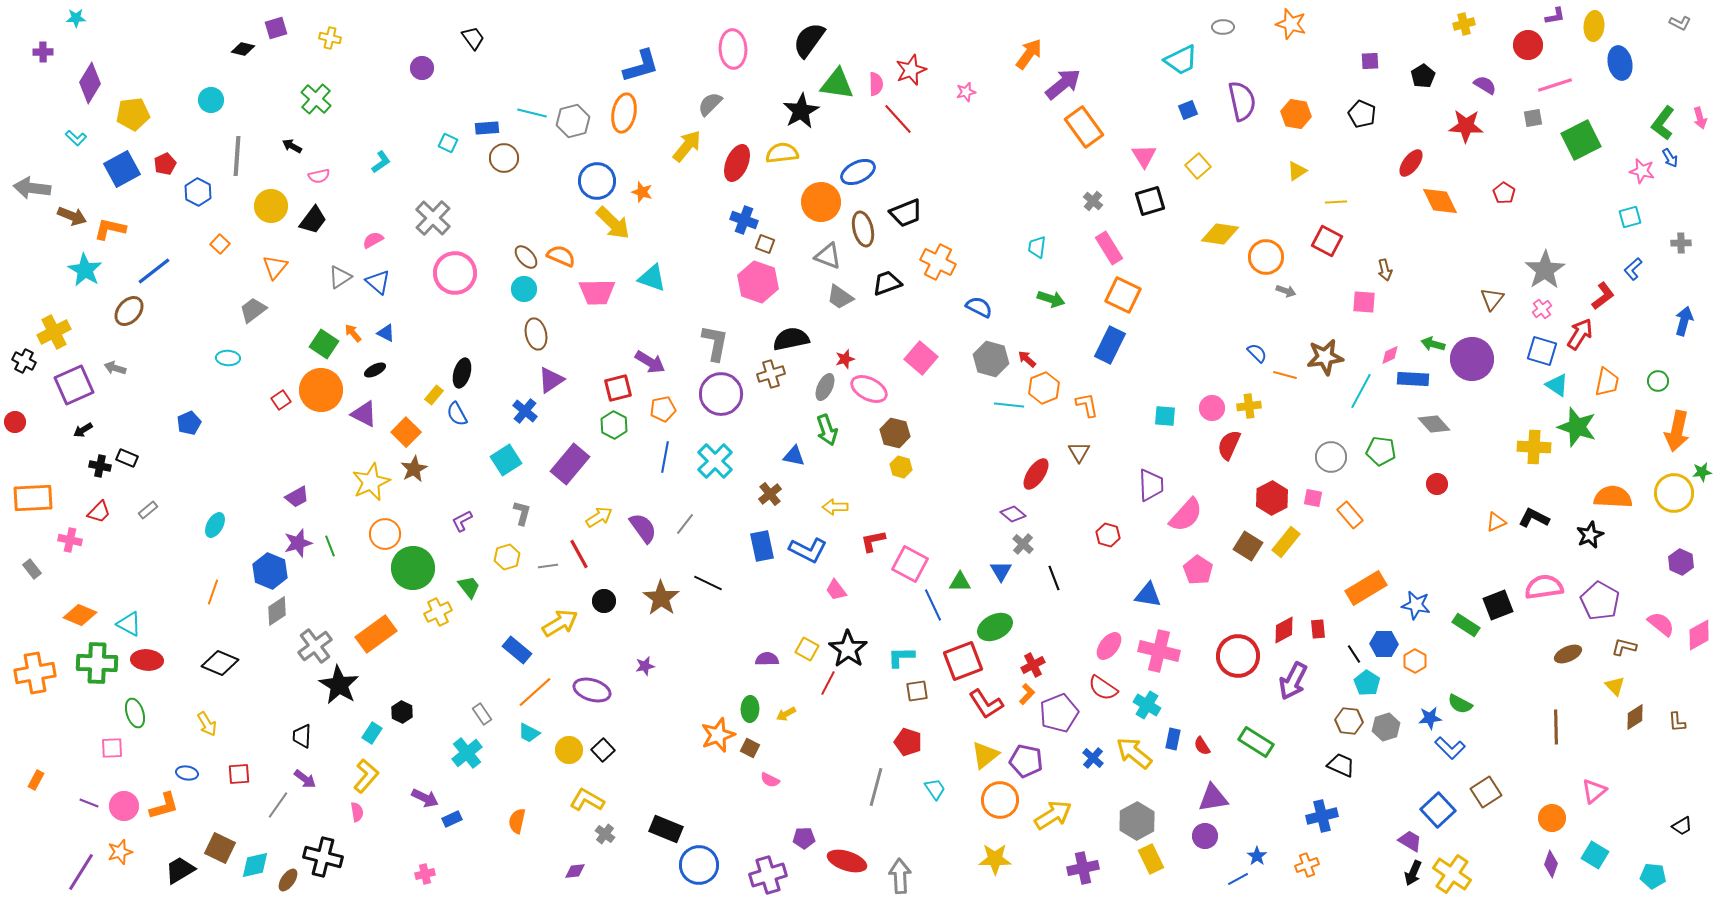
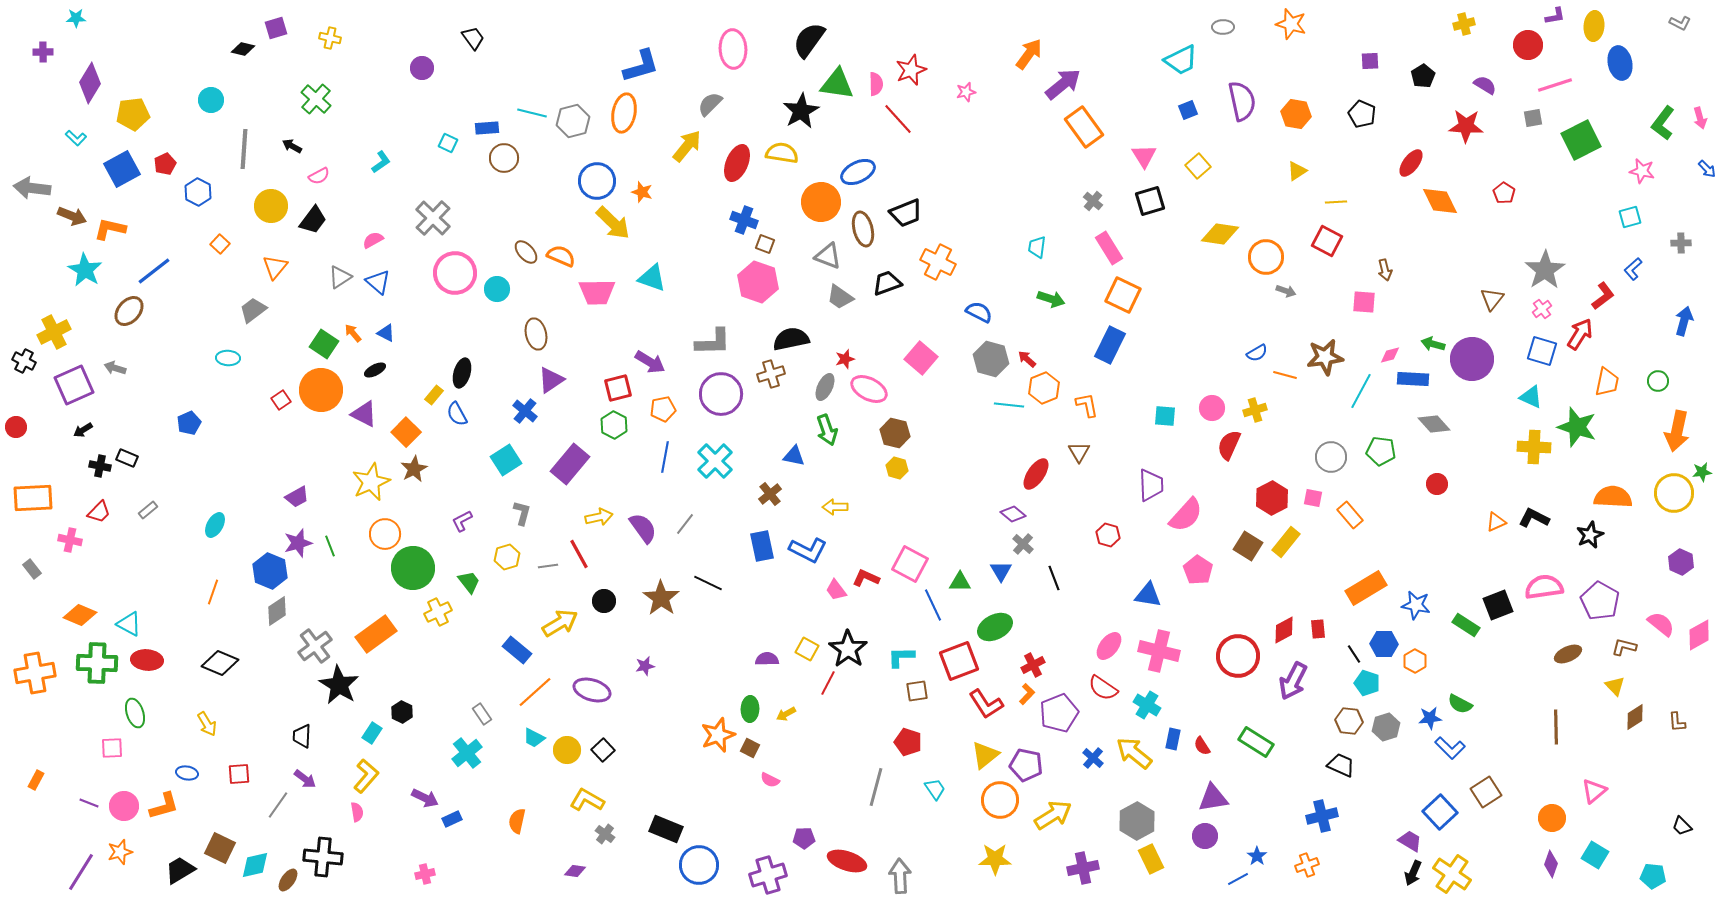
yellow semicircle at (782, 153): rotated 16 degrees clockwise
gray line at (237, 156): moved 7 px right, 7 px up
blue arrow at (1670, 158): moved 37 px right, 11 px down; rotated 12 degrees counterclockwise
pink semicircle at (319, 176): rotated 15 degrees counterclockwise
brown ellipse at (526, 257): moved 5 px up
cyan circle at (524, 289): moved 27 px left
blue semicircle at (979, 307): moved 5 px down
gray L-shape at (715, 343): moved 2 px left, 1 px up; rotated 78 degrees clockwise
blue semicircle at (1257, 353): rotated 105 degrees clockwise
pink diamond at (1390, 355): rotated 10 degrees clockwise
cyan triangle at (1557, 385): moved 26 px left, 12 px down; rotated 10 degrees counterclockwise
yellow cross at (1249, 406): moved 6 px right, 4 px down; rotated 10 degrees counterclockwise
red circle at (15, 422): moved 1 px right, 5 px down
yellow hexagon at (901, 467): moved 4 px left, 1 px down
yellow arrow at (599, 517): rotated 20 degrees clockwise
red L-shape at (873, 541): moved 7 px left, 37 px down; rotated 36 degrees clockwise
green trapezoid at (469, 587): moved 5 px up
red square at (963, 661): moved 4 px left
cyan pentagon at (1367, 683): rotated 15 degrees counterclockwise
cyan trapezoid at (529, 733): moved 5 px right, 5 px down
yellow circle at (569, 750): moved 2 px left
purple pentagon at (1026, 761): moved 4 px down
blue square at (1438, 810): moved 2 px right, 2 px down
black trapezoid at (1682, 826): rotated 75 degrees clockwise
black cross at (323, 857): rotated 9 degrees counterclockwise
purple diamond at (575, 871): rotated 15 degrees clockwise
